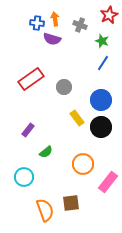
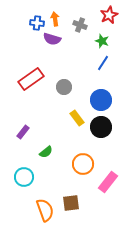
purple rectangle: moved 5 px left, 2 px down
